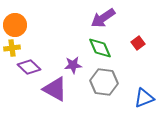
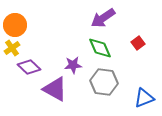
yellow cross: rotated 28 degrees counterclockwise
